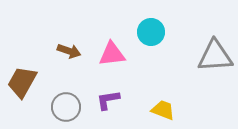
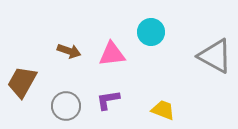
gray triangle: rotated 33 degrees clockwise
gray circle: moved 1 px up
